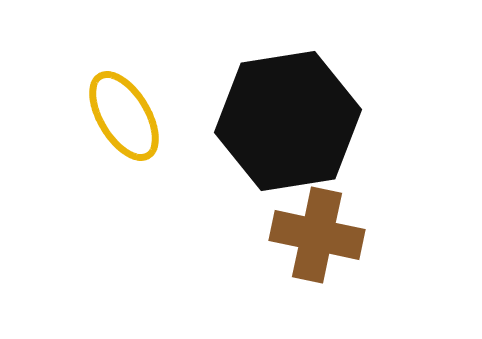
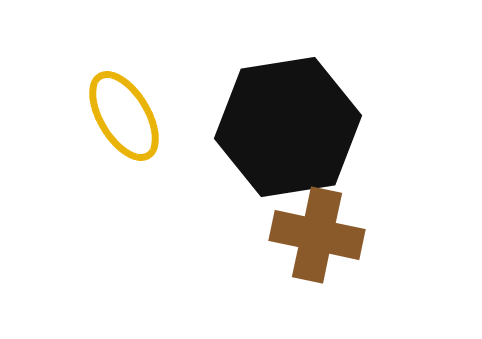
black hexagon: moved 6 px down
